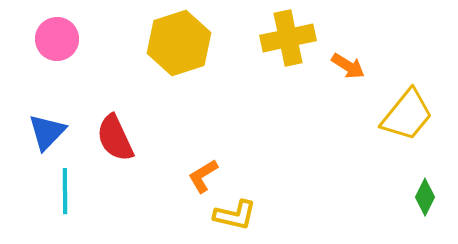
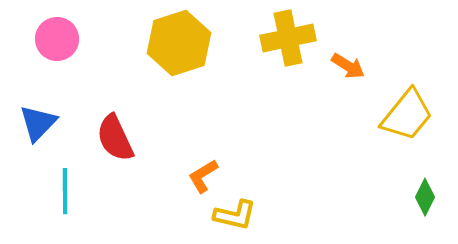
blue triangle: moved 9 px left, 9 px up
